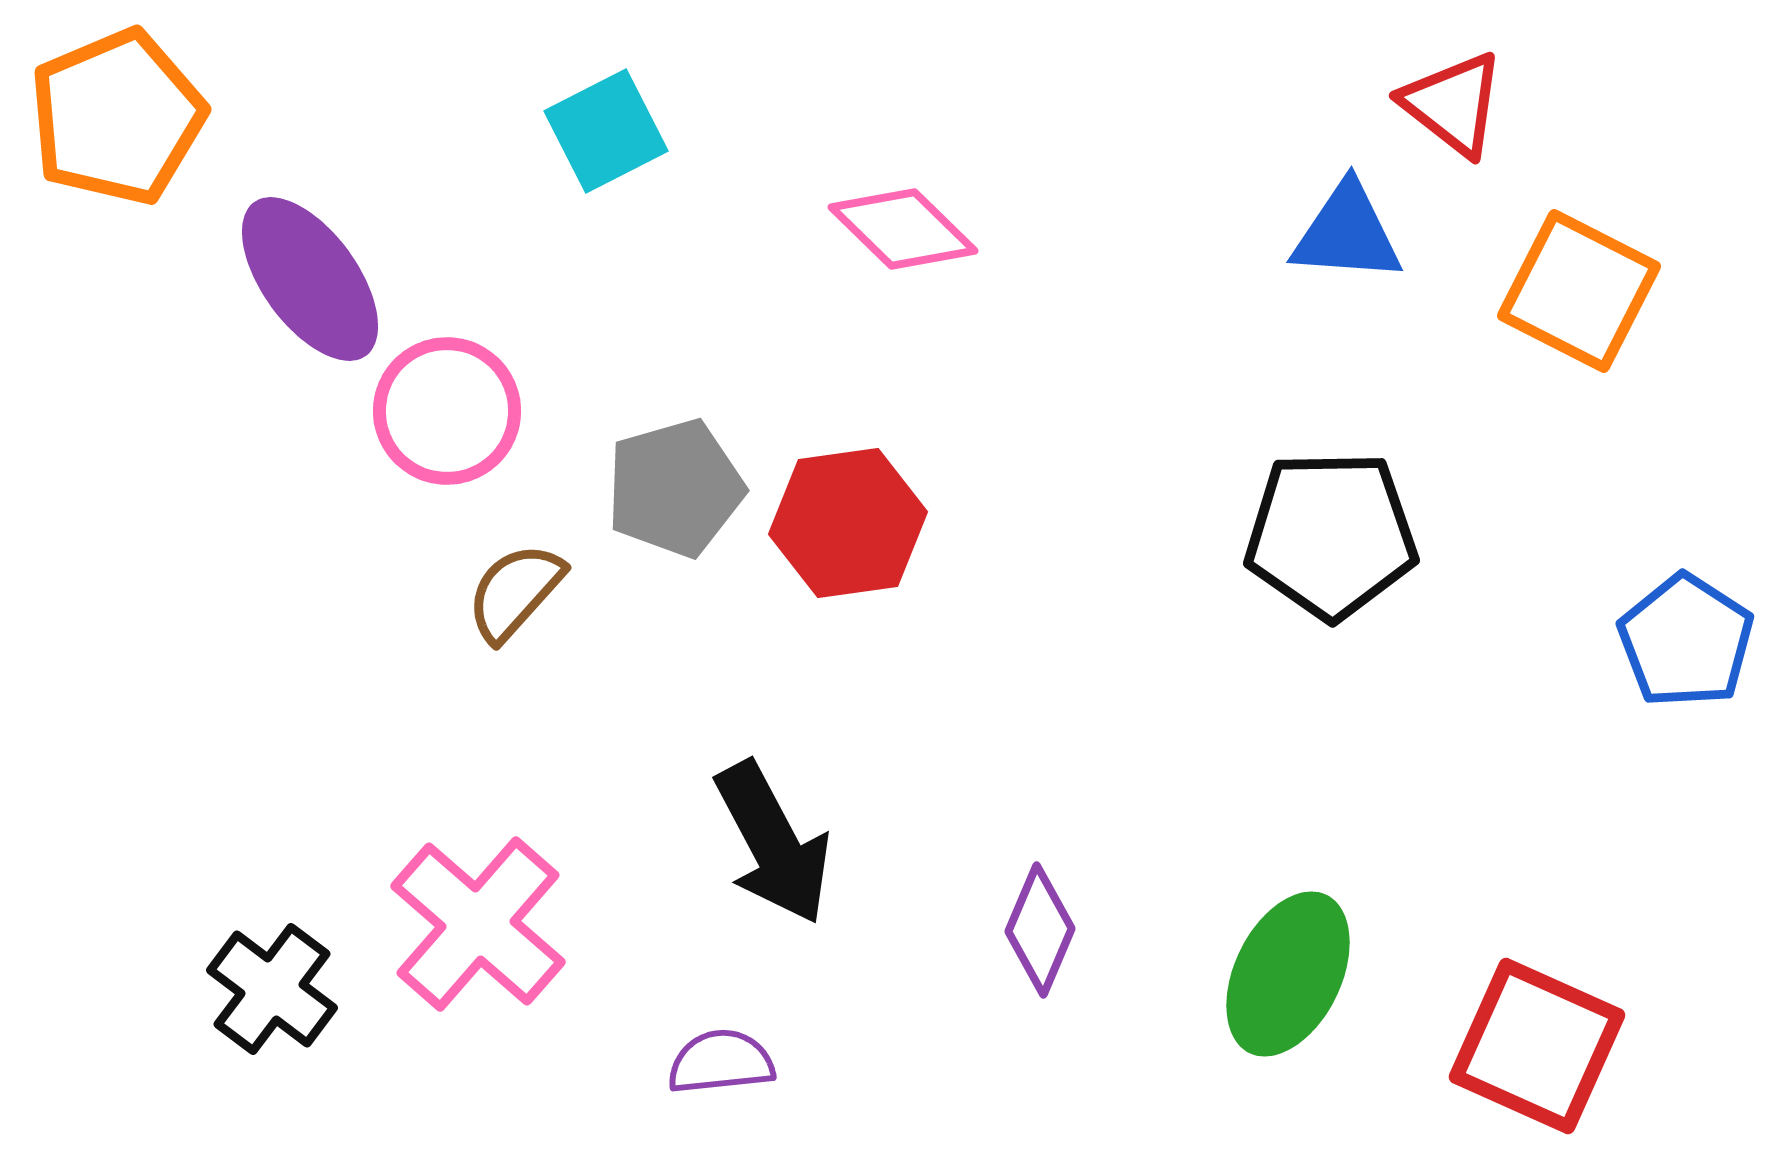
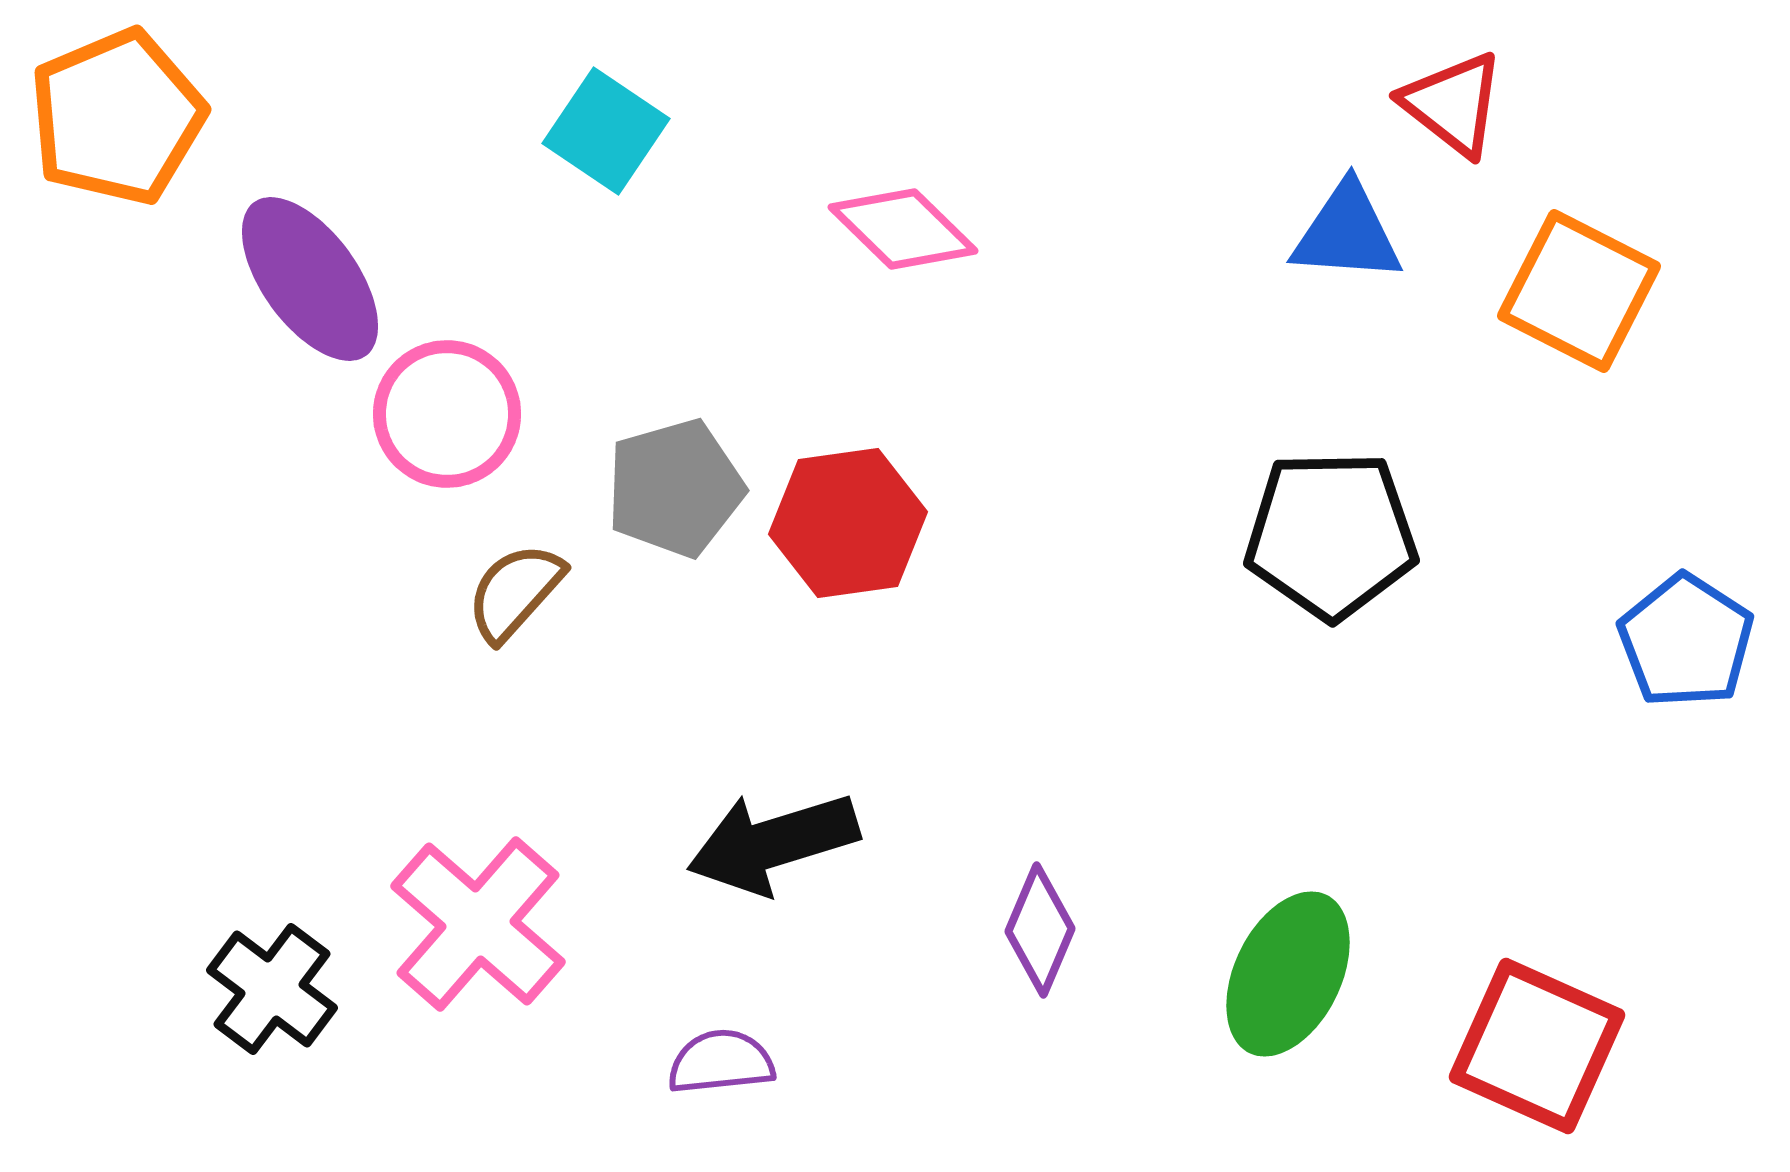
cyan square: rotated 29 degrees counterclockwise
pink circle: moved 3 px down
black arrow: rotated 101 degrees clockwise
